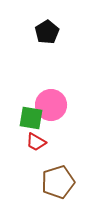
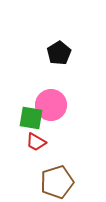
black pentagon: moved 12 px right, 21 px down
brown pentagon: moved 1 px left
